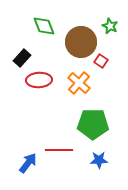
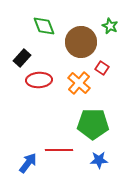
red square: moved 1 px right, 7 px down
